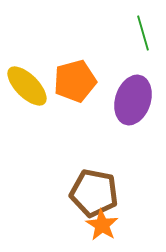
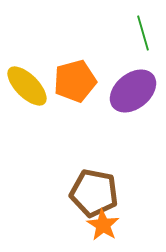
purple ellipse: moved 9 px up; rotated 33 degrees clockwise
orange star: moved 1 px right
